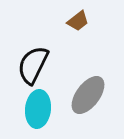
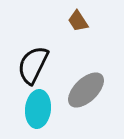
brown trapezoid: rotated 95 degrees clockwise
gray ellipse: moved 2 px left, 5 px up; rotated 9 degrees clockwise
